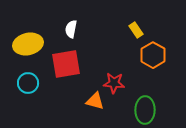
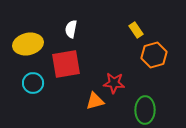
orange hexagon: moved 1 px right; rotated 15 degrees clockwise
cyan circle: moved 5 px right
orange triangle: rotated 30 degrees counterclockwise
